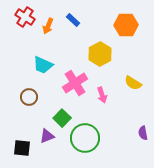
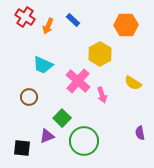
pink cross: moved 3 px right, 2 px up; rotated 15 degrees counterclockwise
purple semicircle: moved 3 px left
green circle: moved 1 px left, 3 px down
